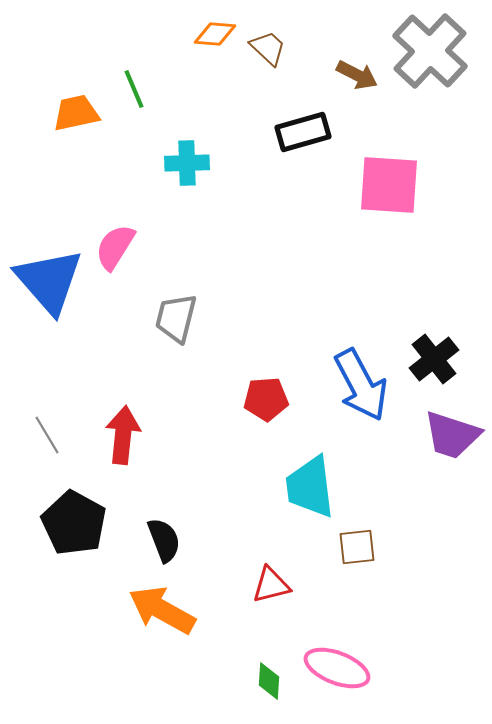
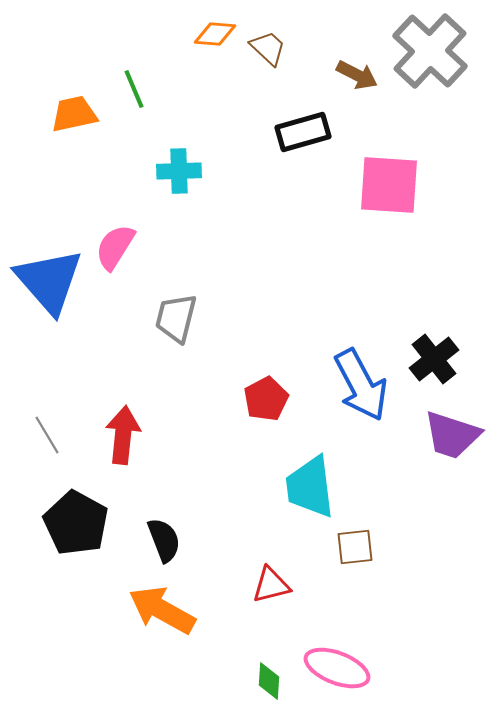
orange trapezoid: moved 2 px left, 1 px down
cyan cross: moved 8 px left, 8 px down
red pentagon: rotated 24 degrees counterclockwise
black pentagon: moved 2 px right
brown square: moved 2 px left
